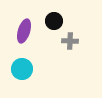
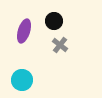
gray cross: moved 10 px left, 4 px down; rotated 35 degrees clockwise
cyan circle: moved 11 px down
